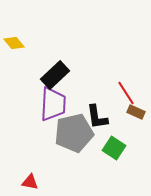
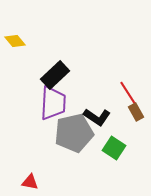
yellow diamond: moved 1 px right, 2 px up
red line: moved 2 px right
purple trapezoid: moved 1 px up
brown rectangle: rotated 36 degrees clockwise
black L-shape: rotated 48 degrees counterclockwise
